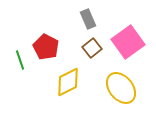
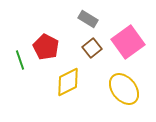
gray rectangle: rotated 36 degrees counterclockwise
yellow ellipse: moved 3 px right, 1 px down
